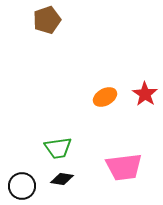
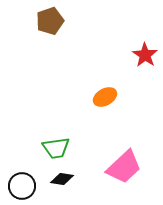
brown pentagon: moved 3 px right, 1 px down
red star: moved 39 px up
green trapezoid: moved 2 px left
pink trapezoid: rotated 36 degrees counterclockwise
